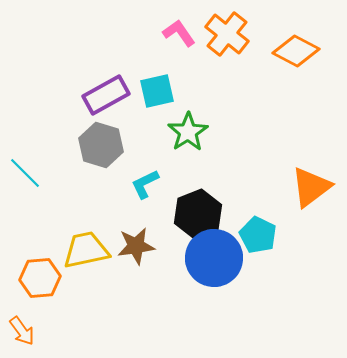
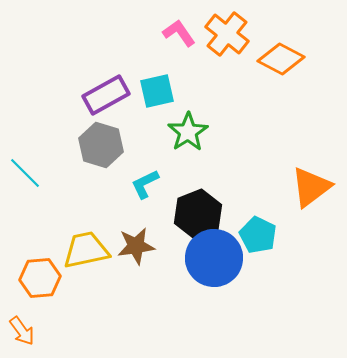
orange diamond: moved 15 px left, 8 px down
